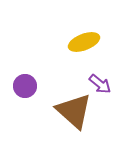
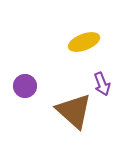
purple arrow: moved 2 px right; rotated 30 degrees clockwise
